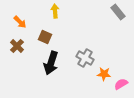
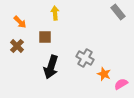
yellow arrow: moved 2 px down
brown square: rotated 24 degrees counterclockwise
black arrow: moved 4 px down
orange star: rotated 16 degrees clockwise
